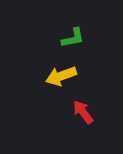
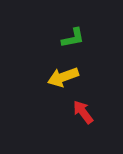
yellow arrow: moved 2 px right, 1 px down
